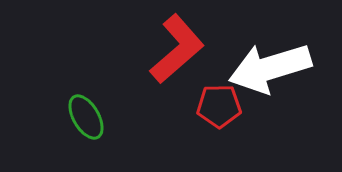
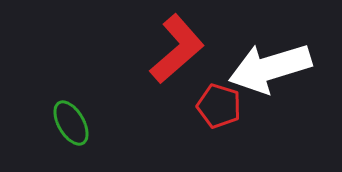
red pentagon: rotated 18 degrees clockwise
green ellipse: moved 15 px left, 6 px down
